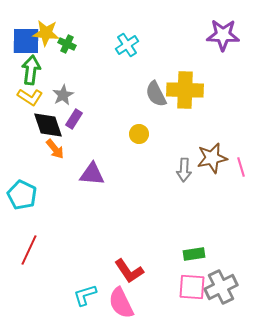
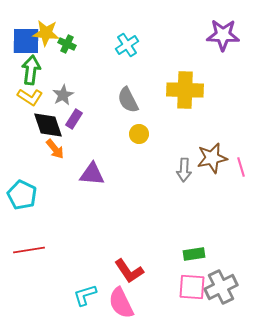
gray semicircle: moved 28 px left, 6 px down
red line: rotated 56 degrees clockwise
